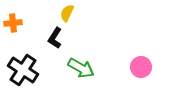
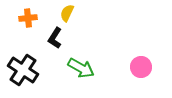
orange cross: moved 15 px right, 5 px up
